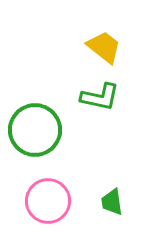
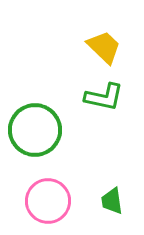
yellow trapezoid: rotated 6 degrees clockwise
green L-shape: moved 4 px right
green trapezoid: moved 1 px up
